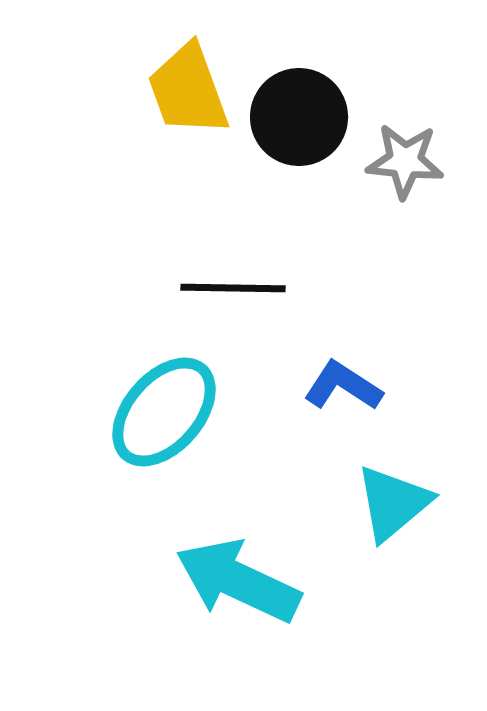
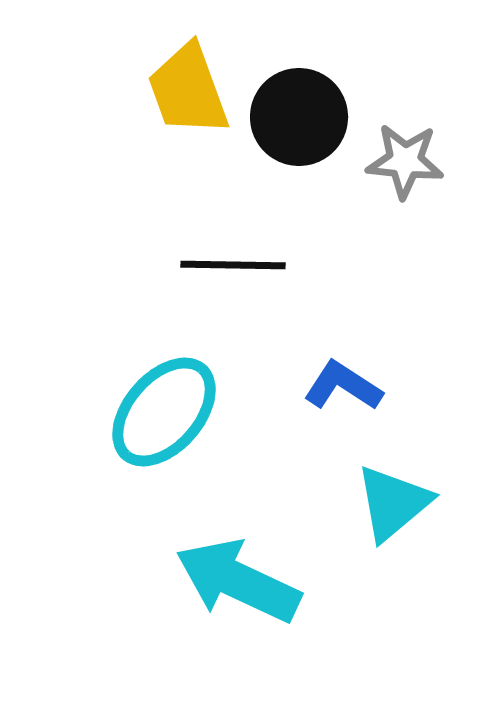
black line: moved 23 px up
